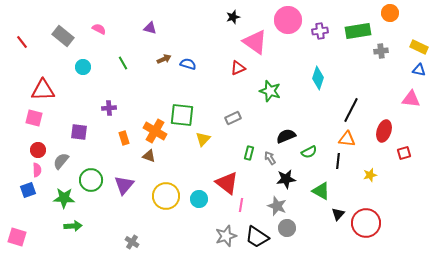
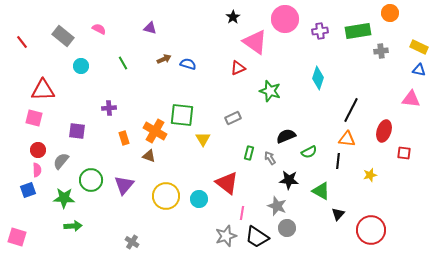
black star at (233, 17): rotated 16 degrees counterclockwise
pink circle at (288, 20): moved 3 px left, 1 px up
cyan circle at (83, 67): moved 2 px left, 1 px up
purple square at (79, 132): moved 2 px left, 1 px up
yellow triangle at (203, 139): rotated 14 degrees counterclockwise
red square at (404, 153): rotated 24 degrees clockwise
black star at (286, 179): moved 3 px right, 1 px down; rotated 12 degrees clockwise
pink line at (241, 205): moved 1 px right, 8 px down
red circle at (366, 223): moved 5 px right, 7 px down
